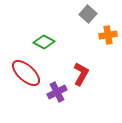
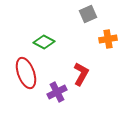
gray square: rotated 24 degrees clockwise
orange cross: moved 4 px down
red ellipse: rotated 28 degrees clockwise
